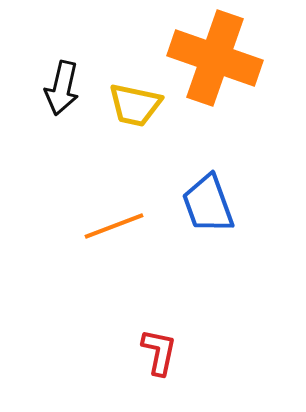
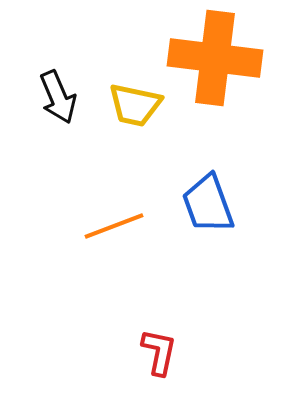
orange cross: rotated 12 degrees counterclockwise
black arrow: moved 4 px left, 9 px down; rotated 36 degrees counterclockwise
